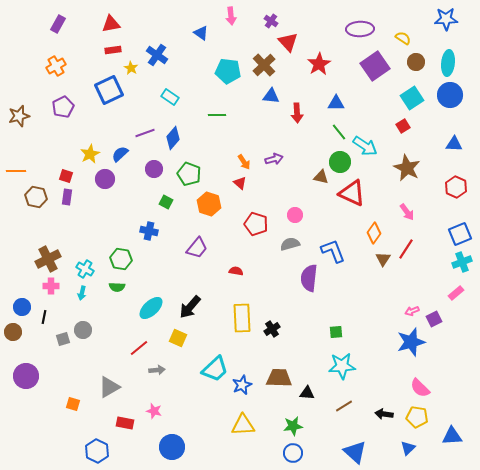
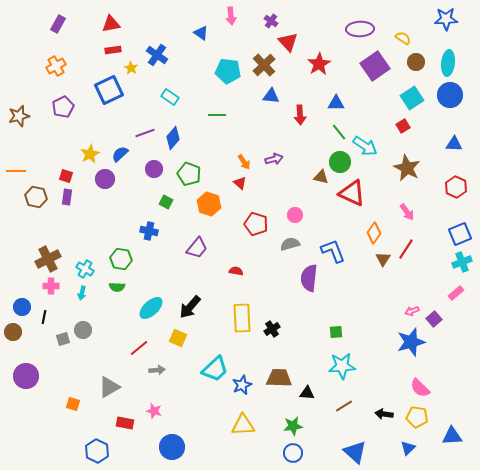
red arrow at (297, 113): moved 3 px right, 2 px down
purple square at (434, 319): rotated 14 degrees counterclockwise
